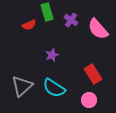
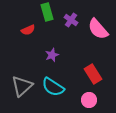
red semicircle: moved 1 px left, 5 px down
cyan semicircle: moved 1 px left, 1 px up
